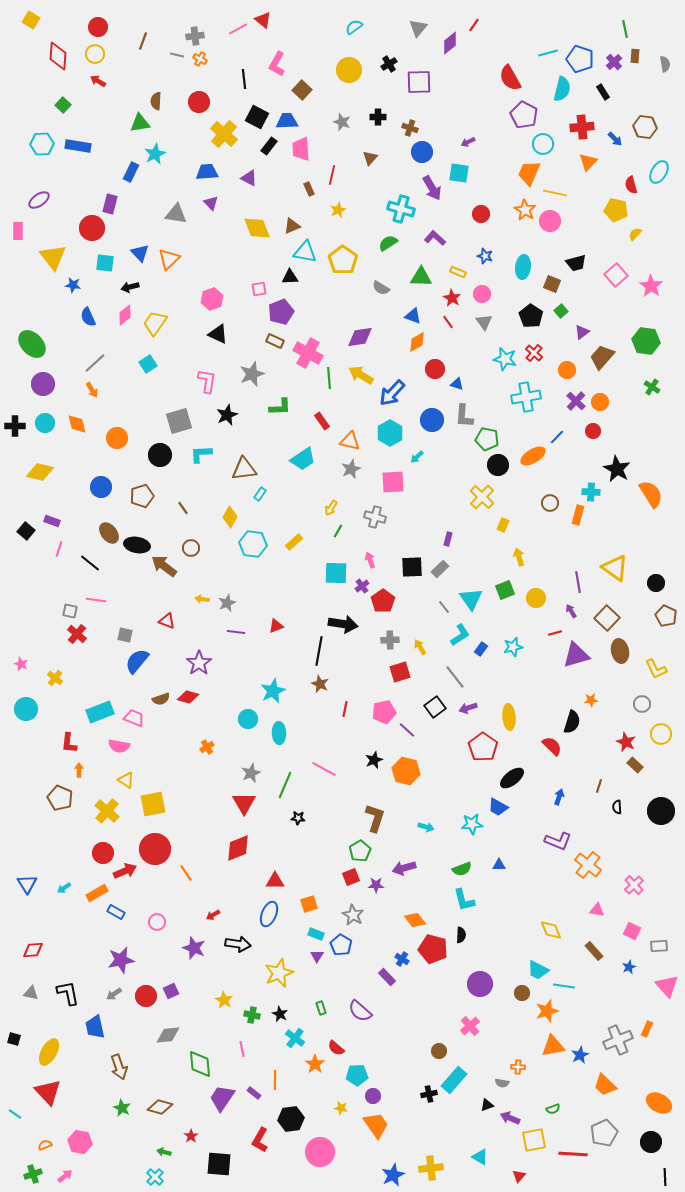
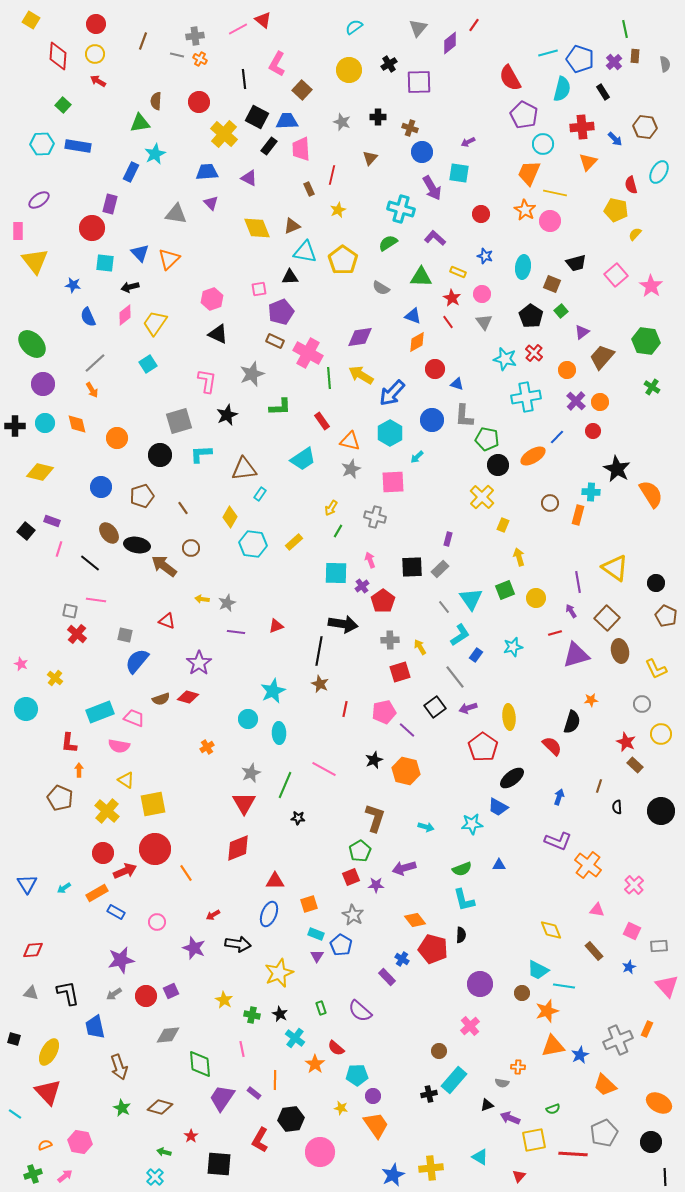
red circle at (98, 27): moved 2 px left, 3 px up
yellow triangle at (53, 257): moved 18 px left, 4 px down
blue rectangle at (481, 649): moved 5 px left, 6 px down
